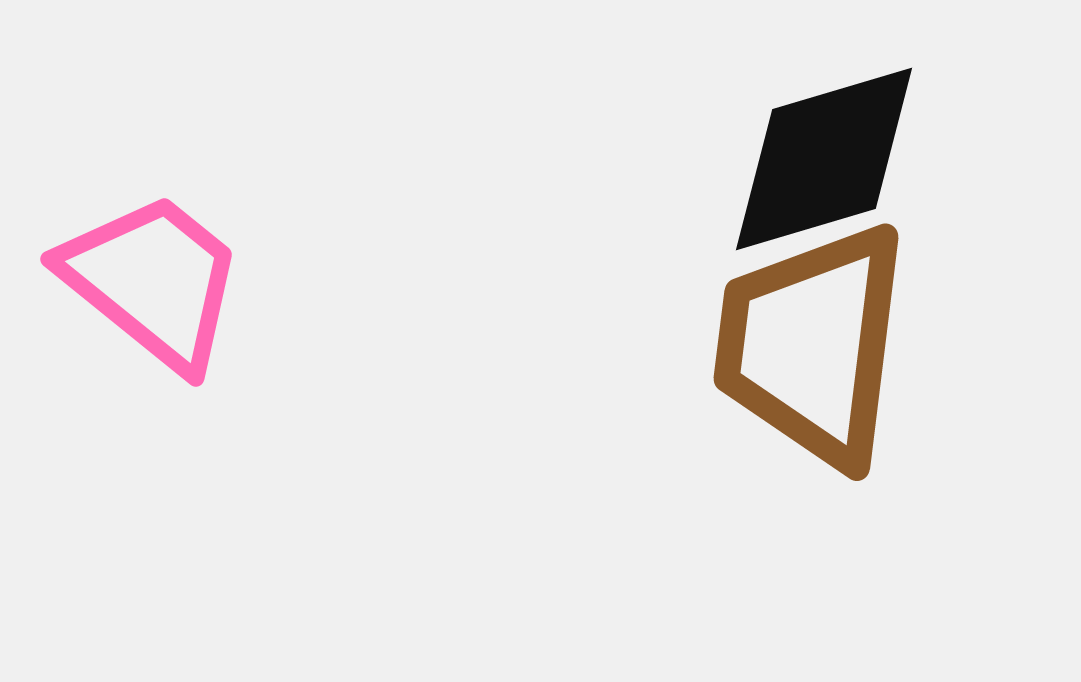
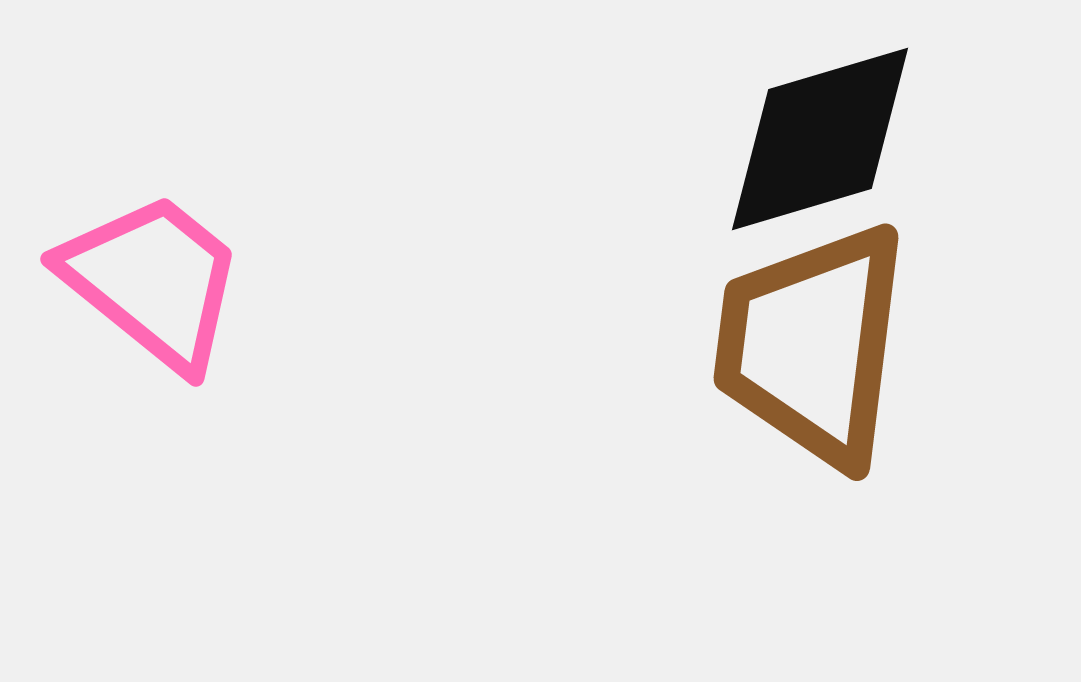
black diamond: moved 4 px left, 20 px up
